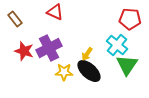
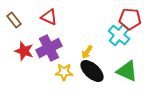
red triangle: moved 6 px left, 5 px down
brown rectangle: moved 1 px left, 1 px down
cyan cross: moved 2 px right, 10 px up
yellow arrow: moved 2 px up
green triangle: moved 6 px down; rotated 40 degrees counterclockwise
black ellipse: moved 3 px right
